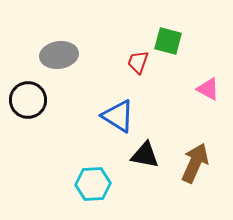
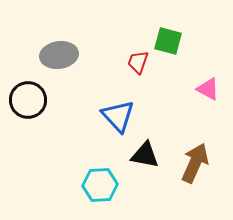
blue triangle: rotated 15 degrees clockwise
cyan hexagon: moved 7 px right, 1 px down
